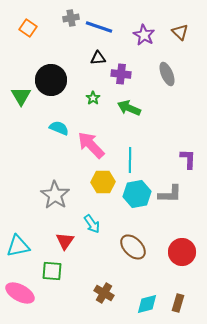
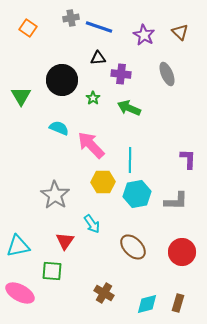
black circle: moved 11 px right
gray L-shape: moved 6 px right, 7 px down
